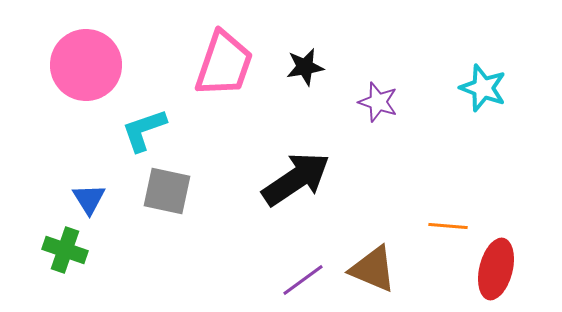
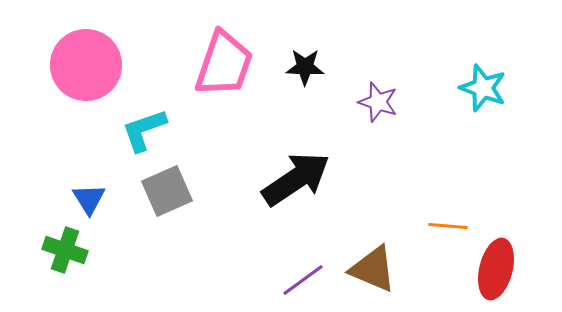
black star: rotated 12 degrees clockwise
gray square: rotated 36 degrees counterclockwise
